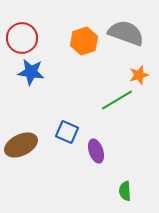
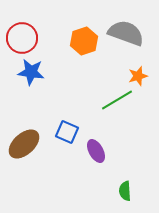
orange star: moved 1 px left, 1 px down
brown ellipse: moved 3 px right, 1 px up; rotated 16 degrees counterclockwise
purple ellipse: rotated 10 degrees counterclockwise
